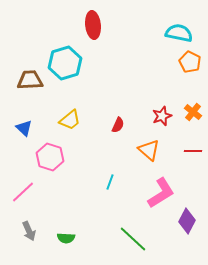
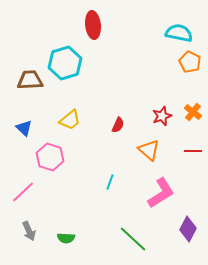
purple diamond: moved 1 px right, 8 px down
